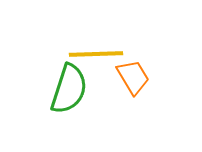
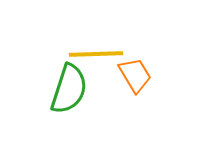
orange trapezoid: moved 2 px right, 2 px up
